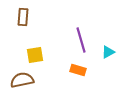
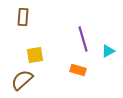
purple line: moved 2 px right, 1 px up
cyan triangle: moved 1 px up
brown semicircle: rotated 30 degrees counterclockwise
